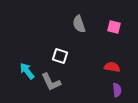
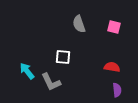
white square: moved 3 px right, 1 px down; rotated 14 degrees counterclockwise
